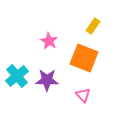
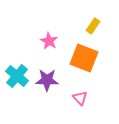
cyan cross: rotated 10 degrees counterclockwise
pink triangle: moved 3 px left, 3 px down
